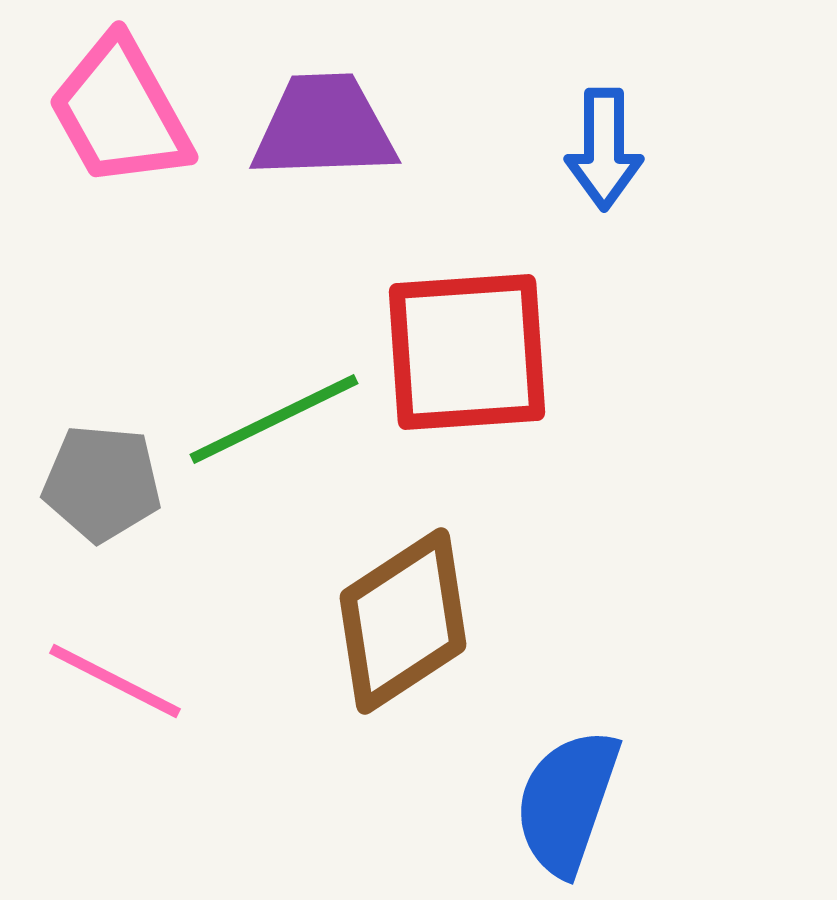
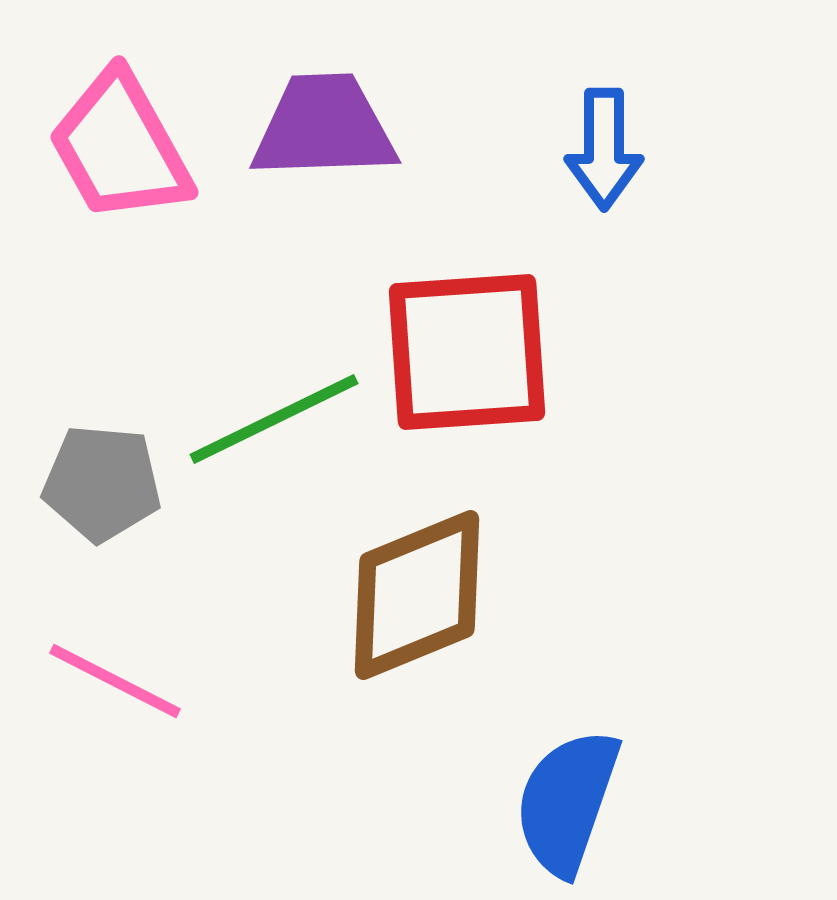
pink trapezoid: moved 35 px down
brown diamond: moved 14 px right, 26 px up; rotated 11 degrees clockwise
